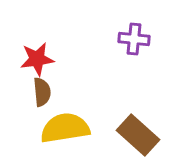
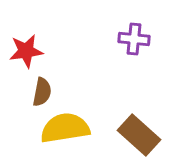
red star: moved 11 px left, 8 px up
brown semicircle: rotated 16 degrees clockwise
brown rectangle: moved 1 px right
